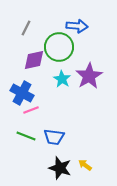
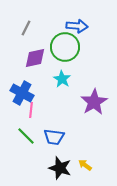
green circle: moved 6 px right
purple diamond: moved 1 px right, 2 px up
purple star: moved 5 px right, 26 px down
pink line: rotated 63 degrees counterclockwise
green line: rotated 24 degrees clockwise
